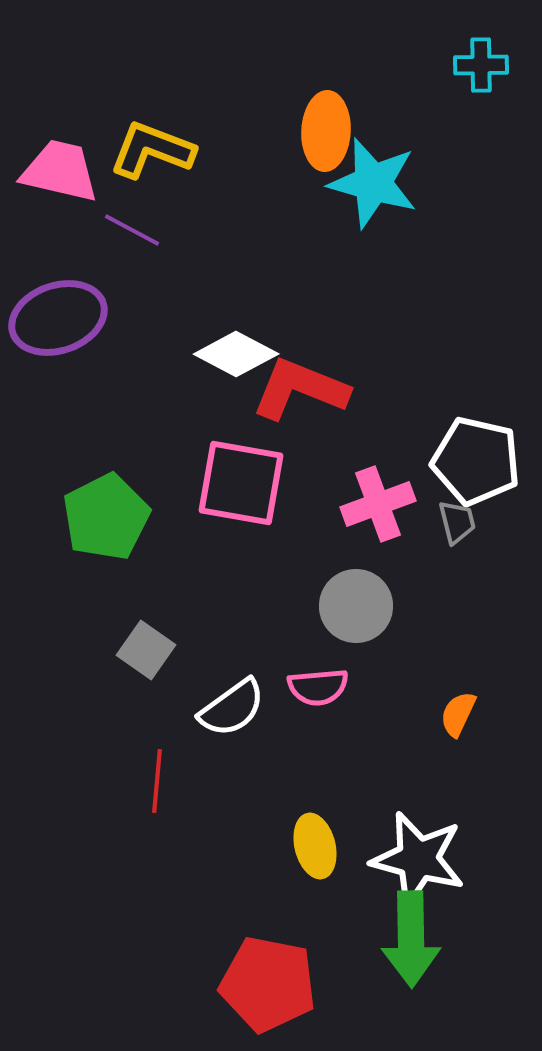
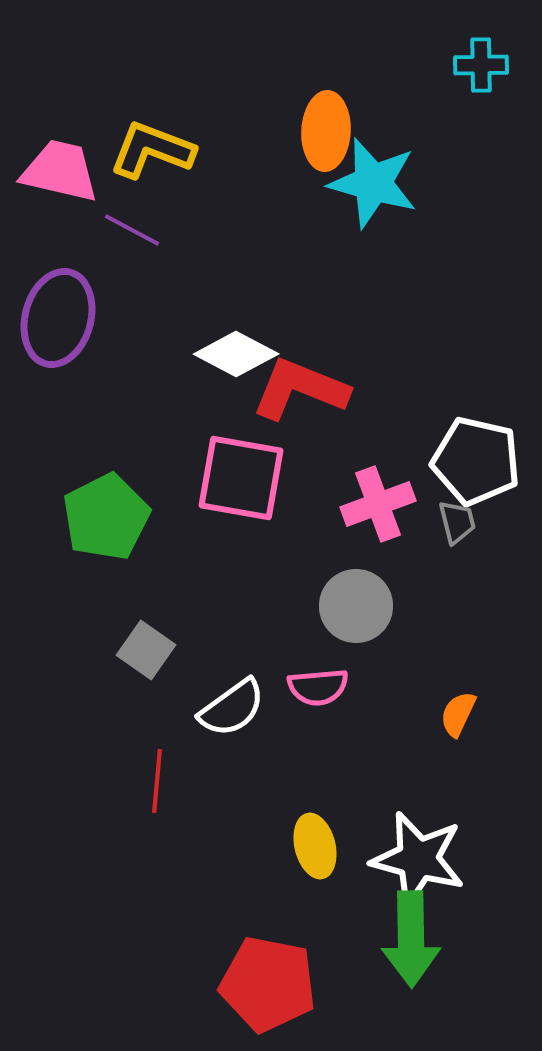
purple ellipse: rotated 56 degrees counterclockwise
pink square: moved 5 px up
